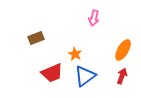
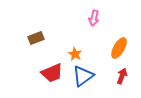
orange ellipse: moved 4 px left, 2 px up
blue triangle: moved 2 px left
